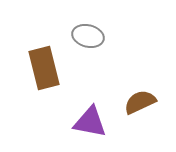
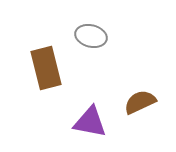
gray ellipse: moved 3 px right
brown rectangle: moved 2 px right
